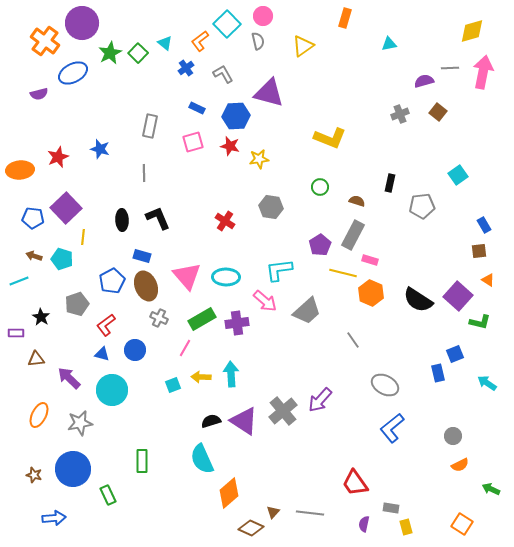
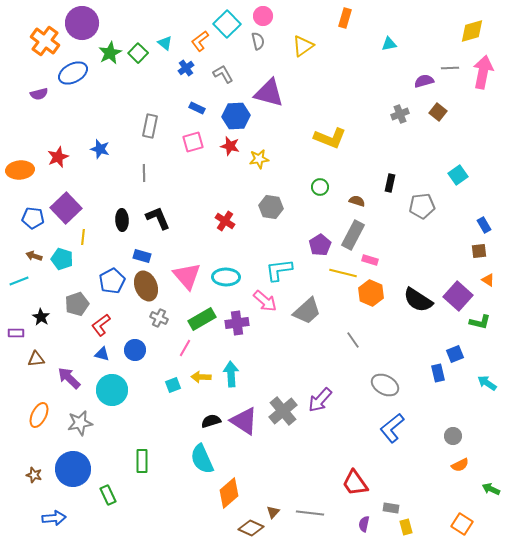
red L-shape at (106, 325): moved 5 px left
